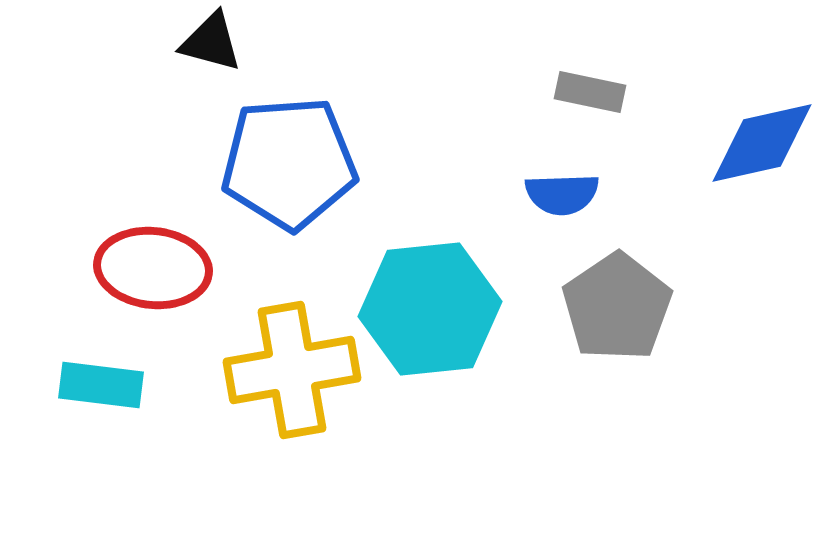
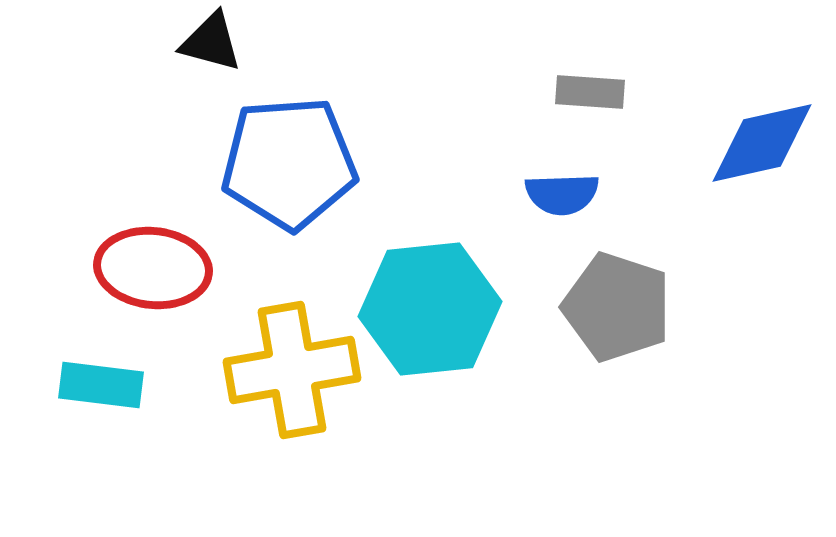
gray rectangle: rotated 8 degrees counterclockwise
gray pentagon: rotated 20 degrees counterclockwise
